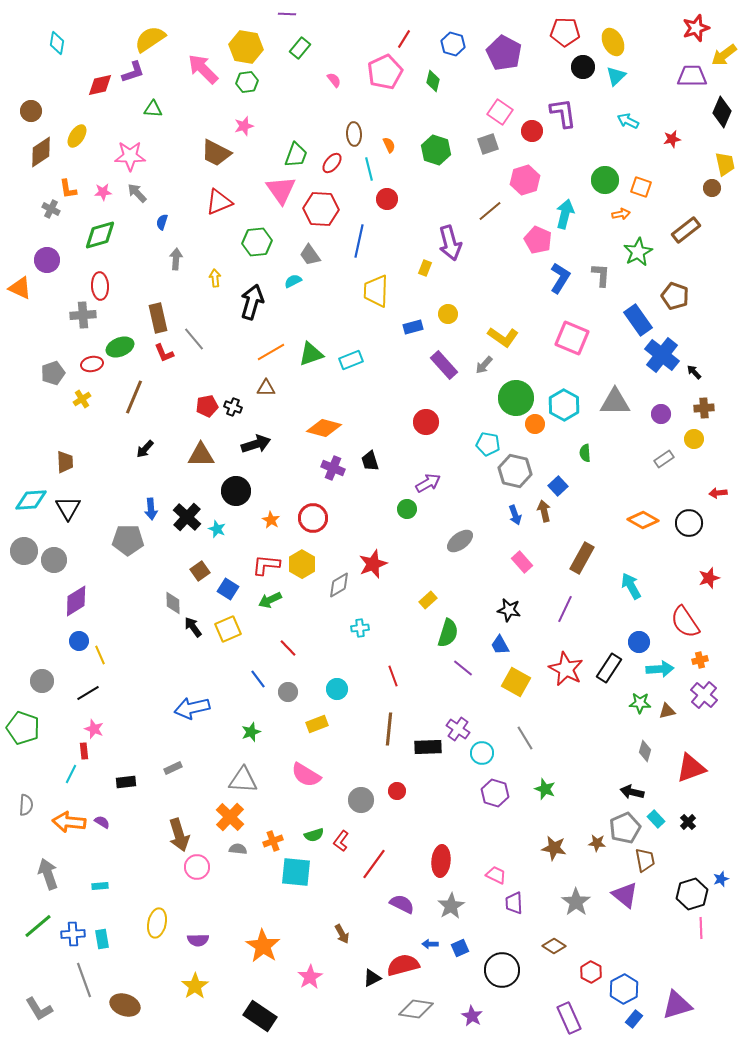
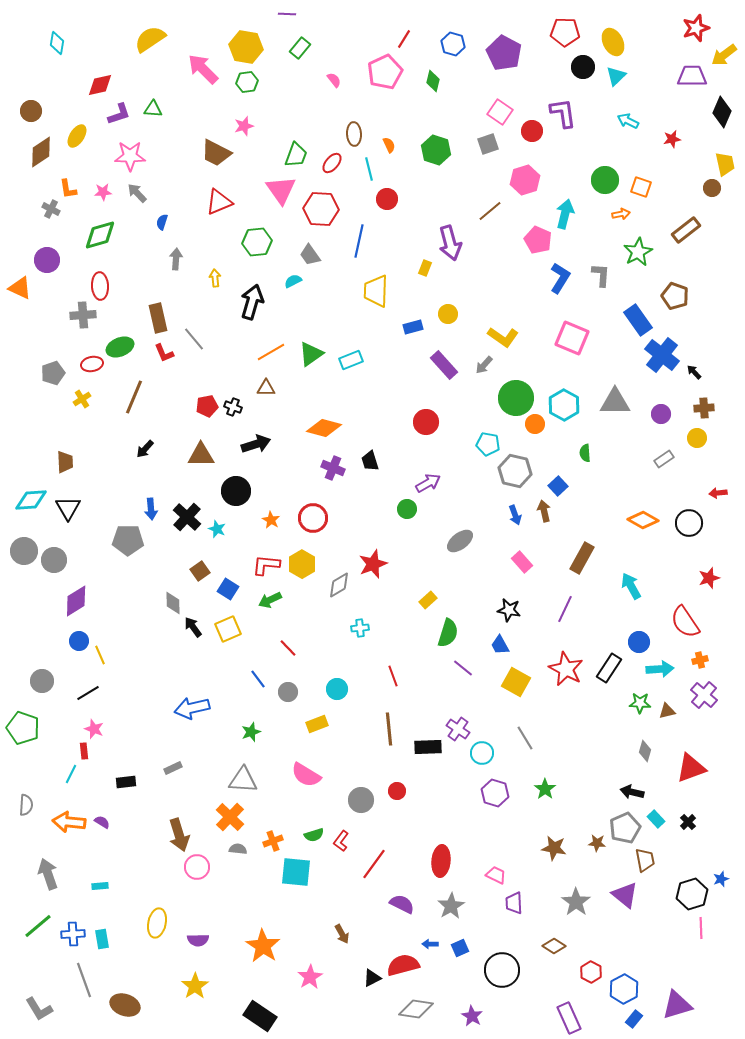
purple L-shape at (133, 72): moved 14 px left, 42 px down
green triangle at (311, 354): rotated 16 degrees counterclockwise
yellow circle at (694, 439): moved 3 px right, 1 px up
brown line at (389, 729): rotated 12 degrees counterclockwise
green star at (545, 789): rotated 15 degrees clockwise
